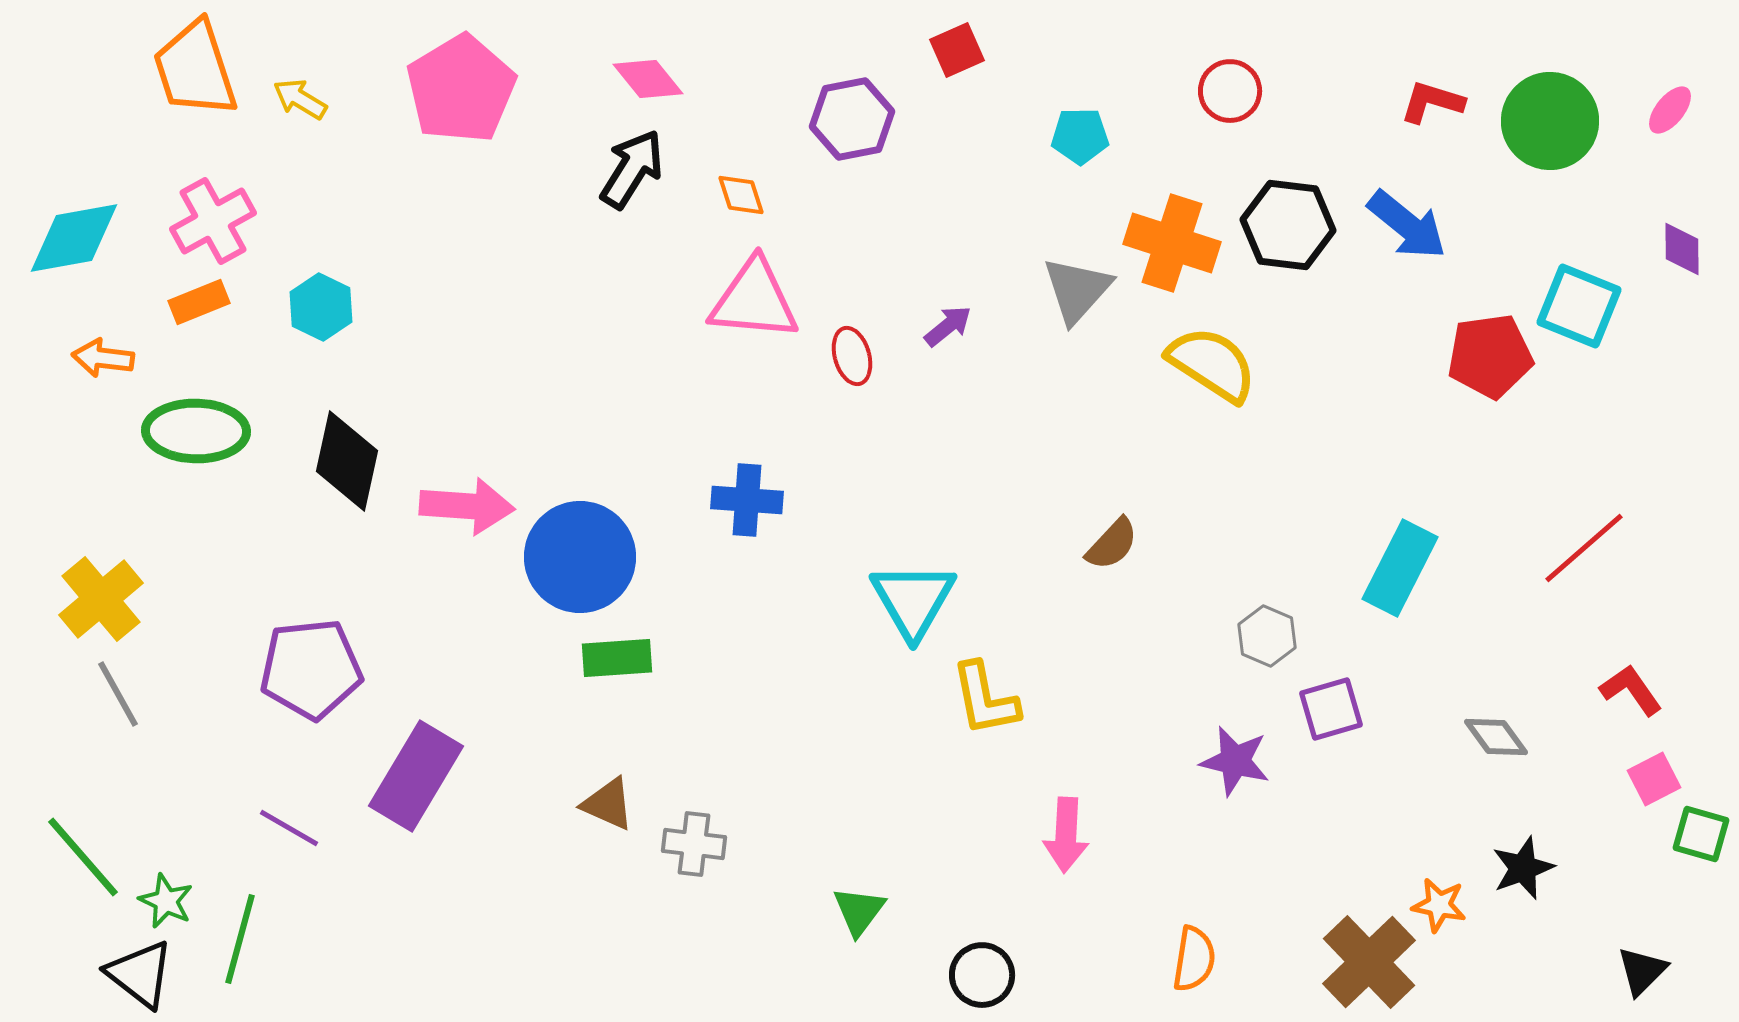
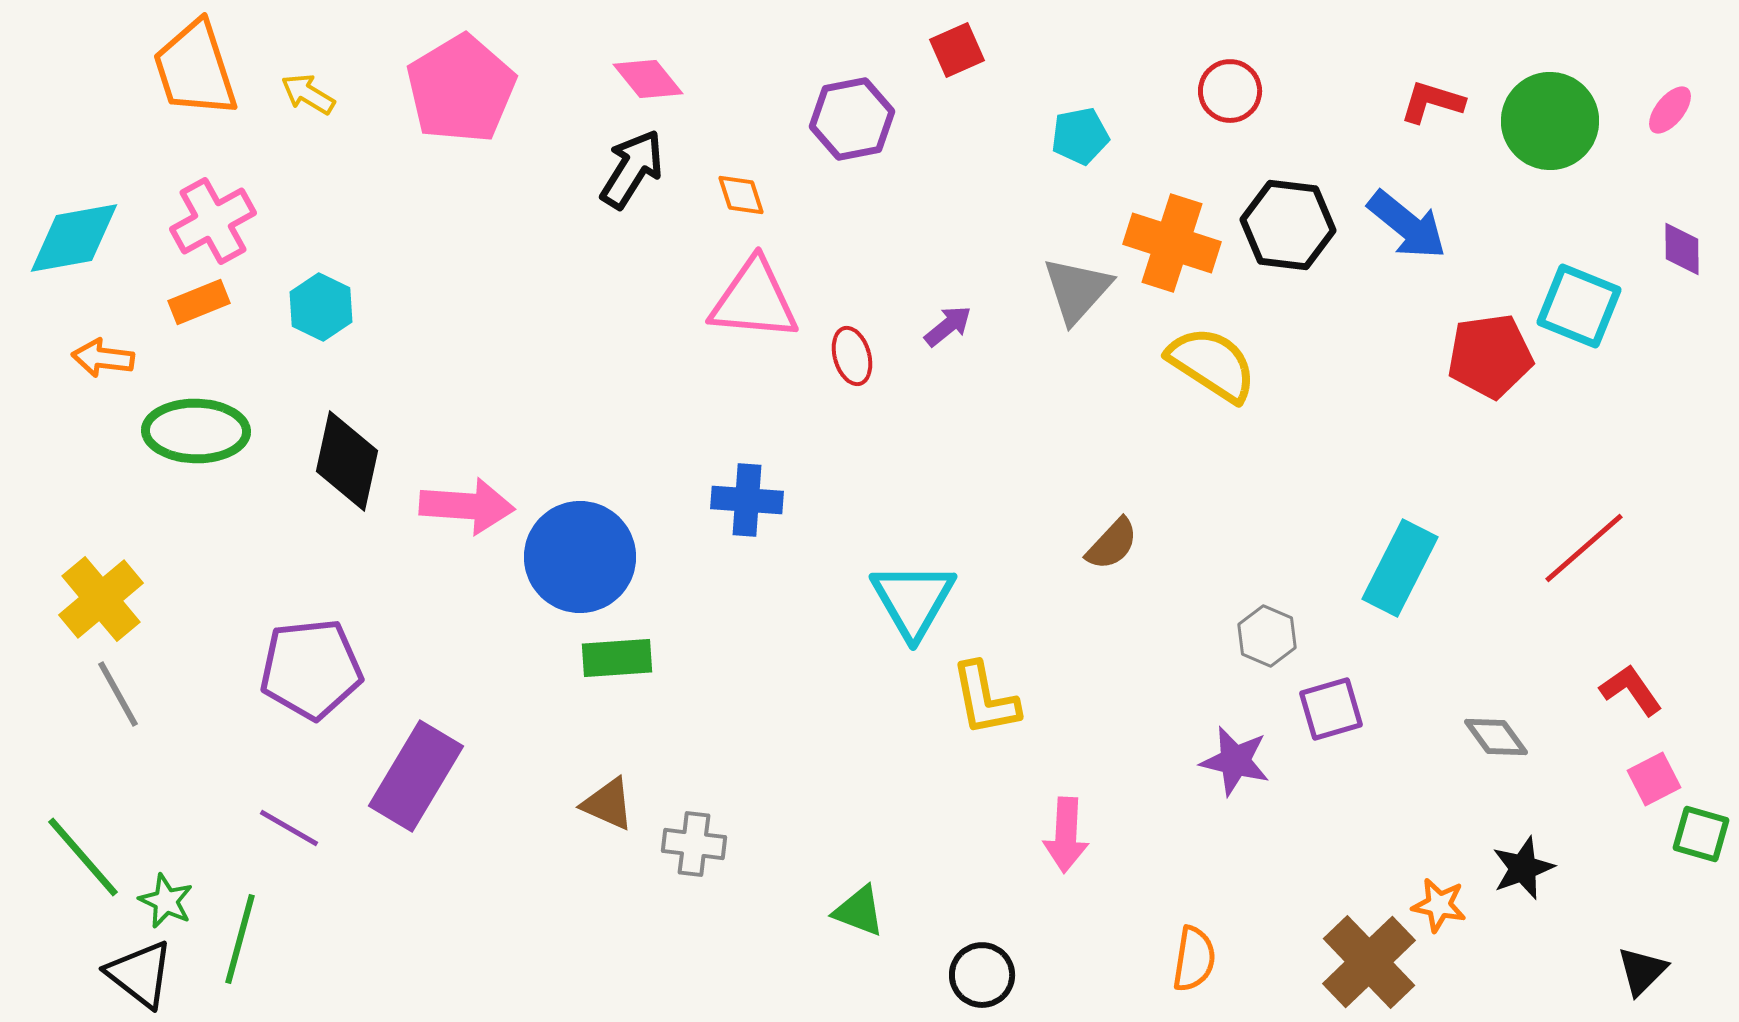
yellow arrow at (300, 99): moved 8 px right, 5 px up
cyan pentagon at (1080, 136): rotated 10 degrees counterclockwise
green triangle at (859, 911): rotated 46 degrees counterclockwise
